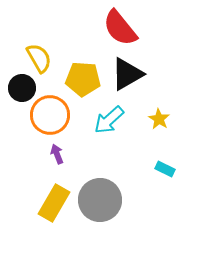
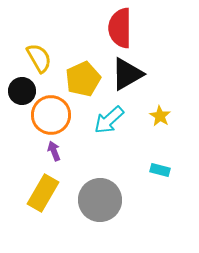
red semicircle: rotated 39 degrees clockwise
yellow pentagon: rotated 28 degrees counterclockwise
black circle: moved 3 px down
orange circle: moved 1 px right
yellow star: moved 1 px right, 3 px up
purple arrow: moved 3 px left, 3 px up
cyan rectangle: moved 5 px left, 1 px down; rotated 12 degrees counterclockwise
yellow rectangle: moved 11 px left, 10 px up
